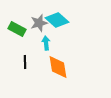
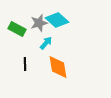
cyan arrow: rotated 48 degrees clockwise
black line: moved 2 px down
